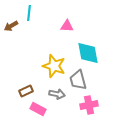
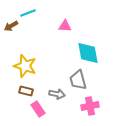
cyan line: moved 1 px left; rotated 63 degrees clockwise
pink triangle: moved 2 px left
yellow star: moved 29 px left
brown rectangle: rotated 40 degrees clockwise
pink cross: moved 1 px right, 1 px down
pink rectangle: rotated 28 degrees clockwise
